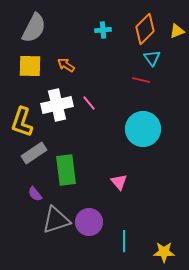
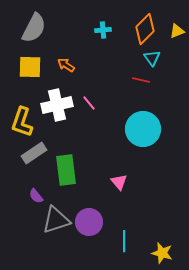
yellow square: moved 1 px down
purple semicircle: moved 1 px right, 2 px down
yellow star: moved 2 px left, 1 px down; rotated 15 degrees clockwise
